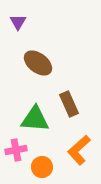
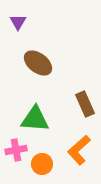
brown rectangle: moved 16 px right
orange circle: moved 3 px up
